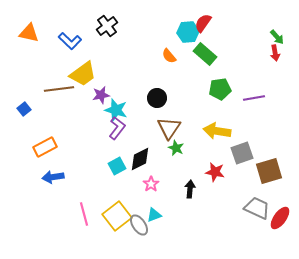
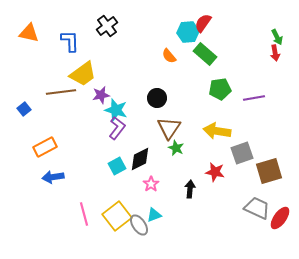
green arrow: rotated 14 degrees clockwise
blue L-shape: rotated 135 degrees counterclockwise
brown line: moved 2 px right, 3 px down
